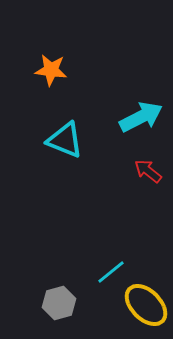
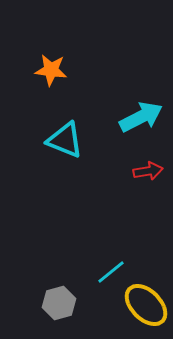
red arrow: rotated 132 degrees clockwise
